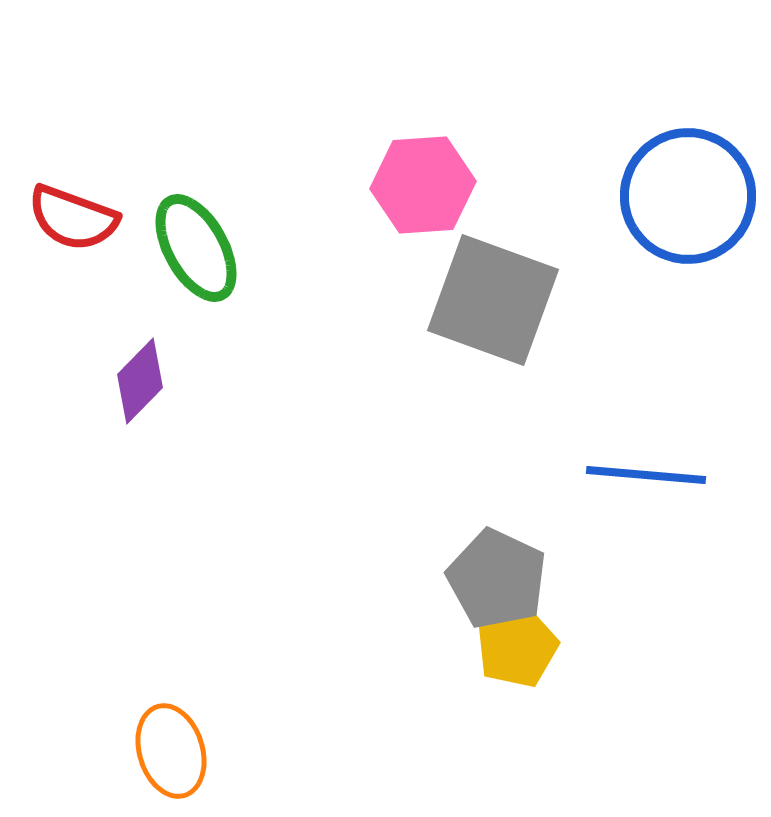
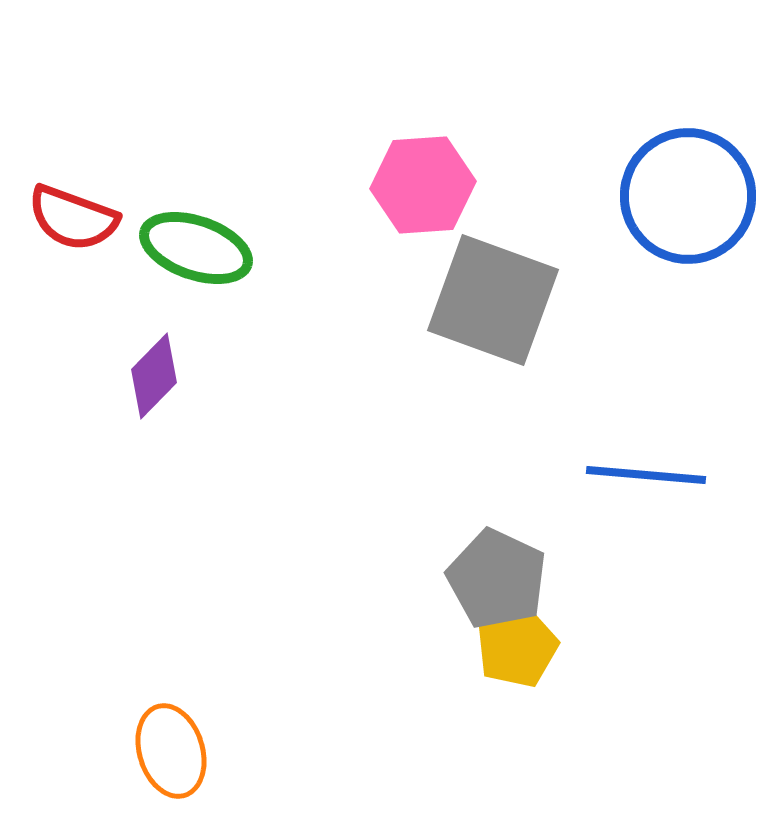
green ellipse: rotated 42 degrees counterclockwise
purple diamond: moved 14 px right, 5 px up
